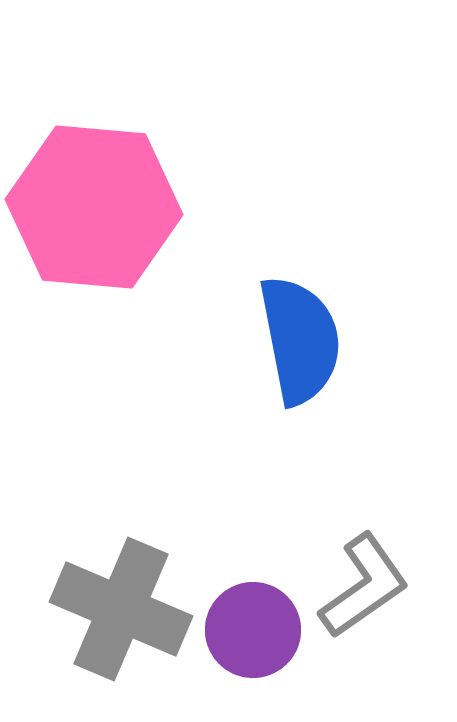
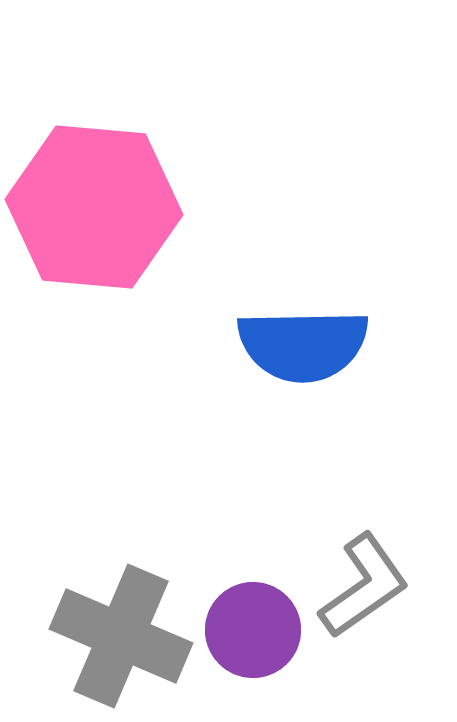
blue semicircle: moved 3 px right, 5 px down; rotated 100 degrees clockwise
gray cross: moved 27 px down
